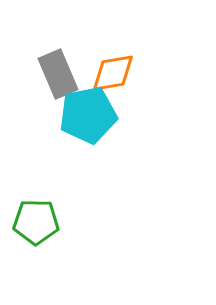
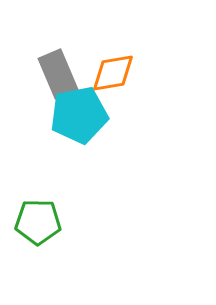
cyan pentagon: moved 9 px left
green pentagon: moved 2 px right
